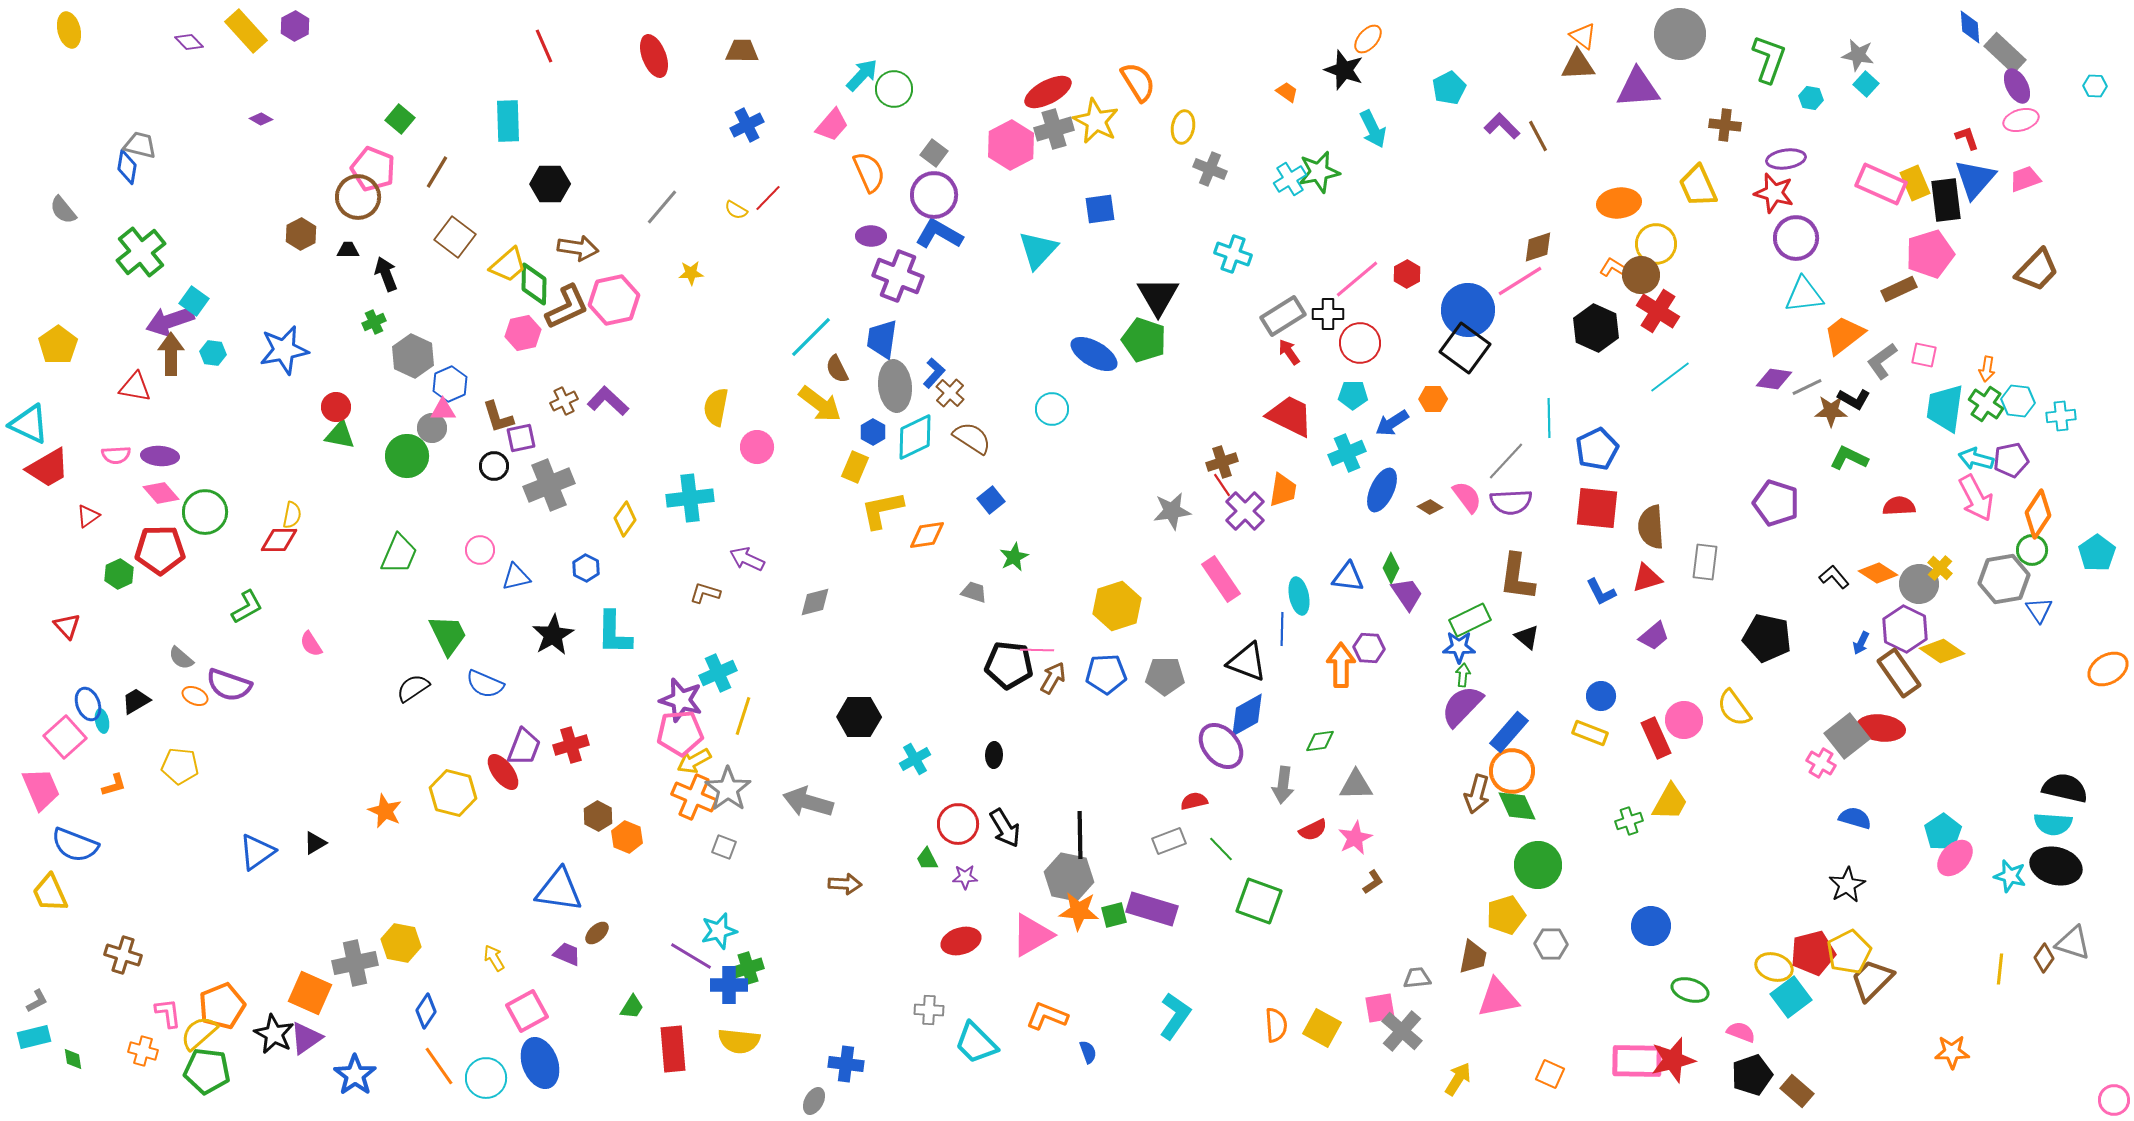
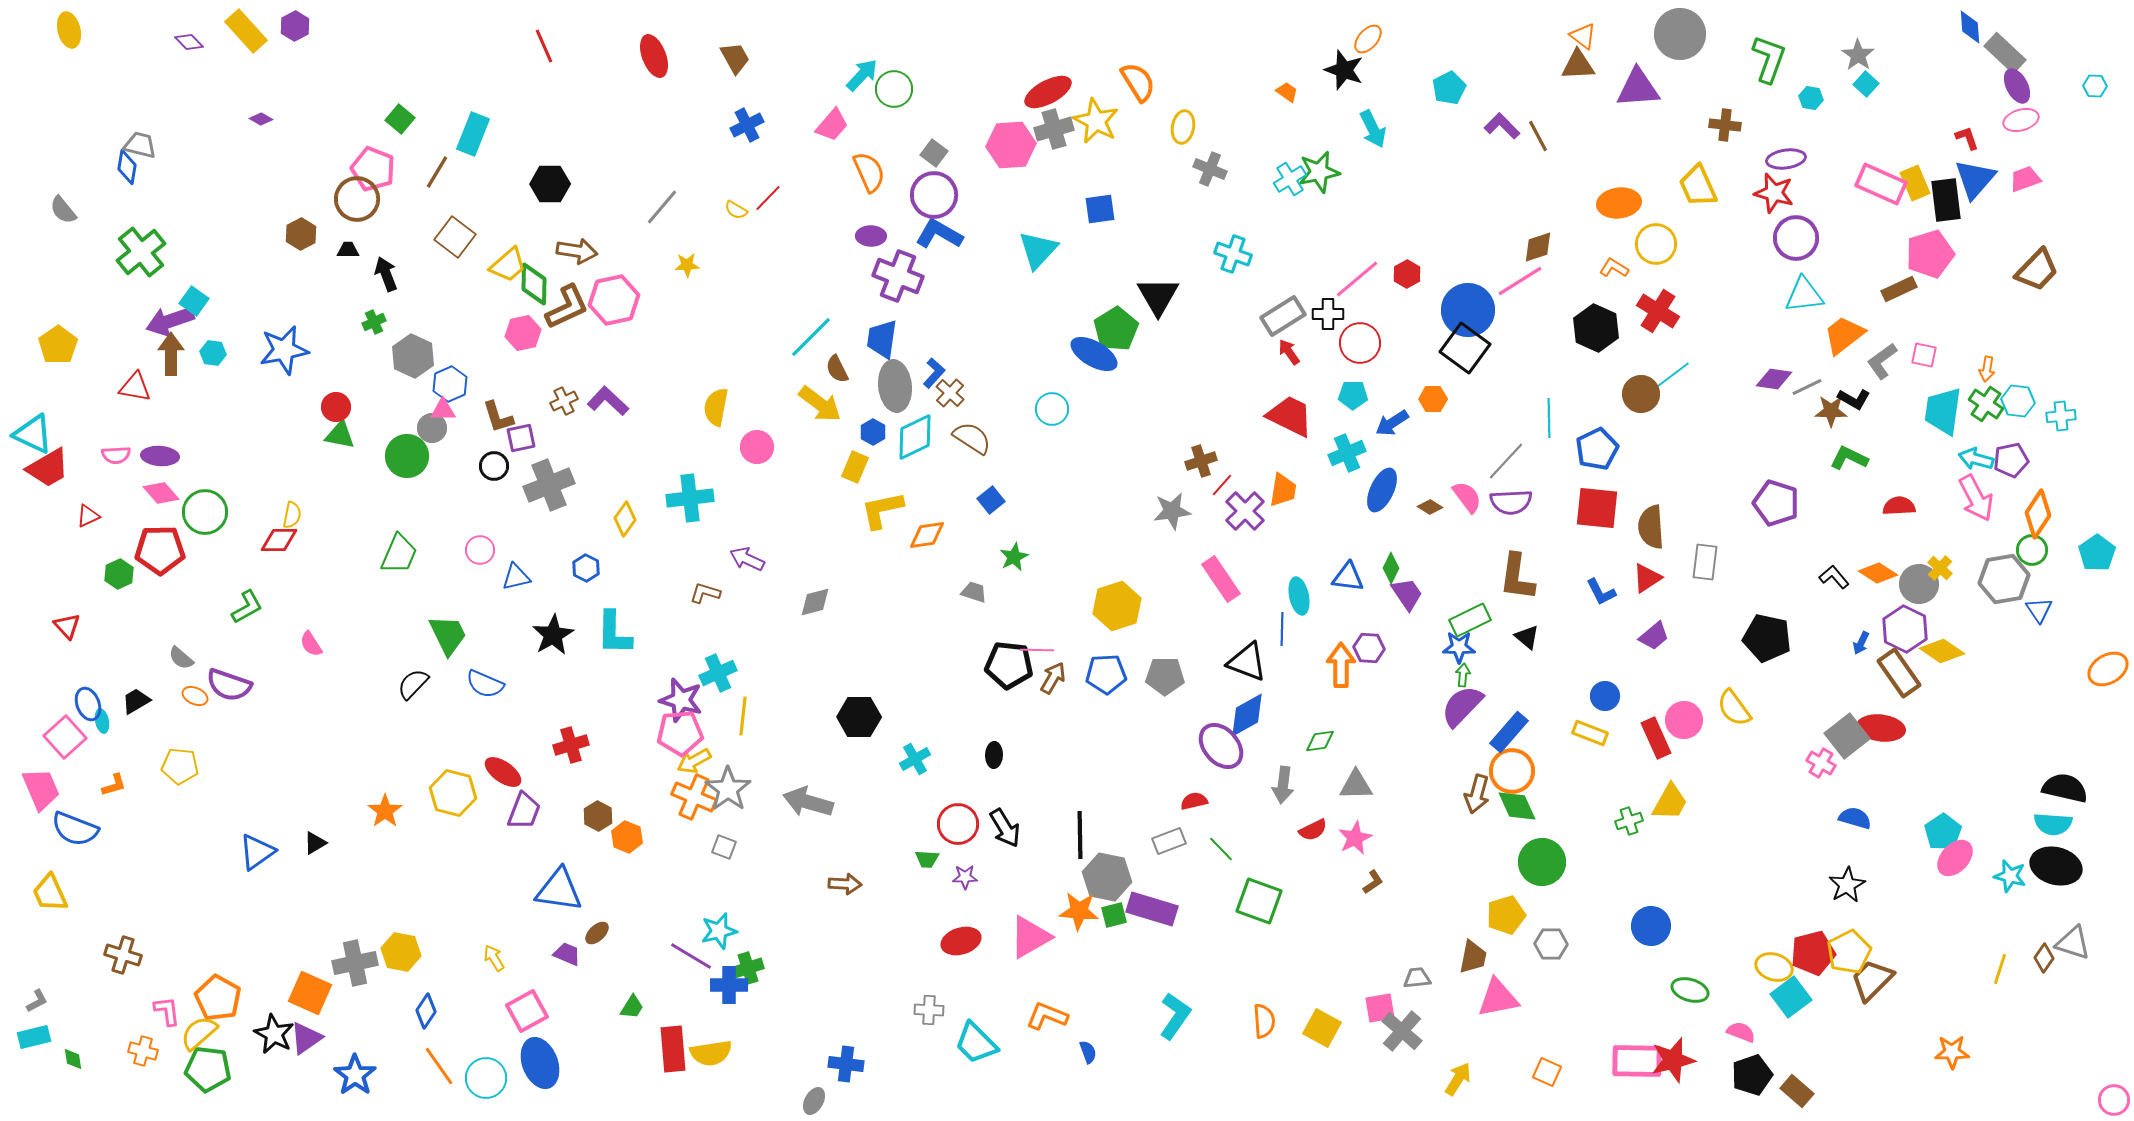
brown trapezoid at (742, 51): moved 7 px left, 7 px down; rotated 60 degrees clockwise
gray star at (1858, 55): rotated 24 degrees clockwise
cyan rectangle at (508, 121): moved 35 px left, 13 px down; rotated 24 degrees clockwise
pink hexagon at (1011, 145): rotated 24 degrees clockwise
brown circle at (358, 197): moved 1 px left, 2 px down
brown arrow at (578, 248): moved 1 px left, 3 px down
yellow star at (691, 273): moved 4 px left, 8 px up
brown circle at (1641, 275): moved 119 px down
green pentagon at (1144, 340): moved 28 px left, 11 px up; rotated 21 degrees clockwise
cyan trapezoid at (1945, 408): moved 2 px left, 3 px down
cyan triangle at (29, 424): moved 4 px right, 10 px down
brown cross at (1222, 462): moved 21 px left, 1 px up
red line at (1222, 485): rotated 75 degrees clockwise
red triangle at (88, 516): rotated 10 degrees clockwise
red triangle at (1647, 578): rotated 16 degrees counterclockwise
black semicircle at (413, 688): moved 4 px up; rotated 12 degrees counterclockwise
blue circle at (1601, 696): moved 4 px right
yellow line at (743, 716): rotated 12 degrees counterclockwise
purple trapezoid at (524, 747): moved 64 px down
red ellipse at (503, 772): rotated 18 degrees counterclockwise
orange star at (385, 811): rotated 12 degrees clockwise
blue semicircle at (75, 845): moved 16 px up
green trapezoid at (927, 859): rotated 60 degrees counterclockwise
green circle at (1538, 865): moved 4 px right, 3 px up
gray hexagon at (1069, 877): moved 38 px right
pink triangle at (1032, 935): moved 2 px left, 2 px down
yellow hexagon at (401, 943): moved 9 px down
yellow line at (2000, 969): rotated 12 degrees clockwise
orange pentagon at (222, 1006): moved 4 px left, 8 px up; rotated 21 degrees counterclockwise
pink L-shape at (168, 1013): moved 1 px left, 2 px up
orange semicircle at (1276, 1025): moved 12 px left, 4 px up
yellow semicircle at (739, 1041): moved 28 px left, 12 px down; rotated 15 degrees counterclockwise
green pentagon at (207, 1071): moved 1 px right, 2 px up
orange square at (1550, 1074): moved 3 px left, 2 px up
